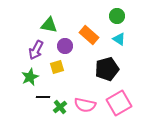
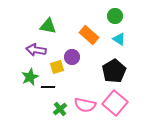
green circle: moved 2 px left
green triangle: moved 1 px left, 1 px down
purple circle: moved 7 px right, 11 px down
purple arrow: rotated 72 degrees clockwise
black pentagon: moved 7 px right, 2 px down; rotated 15 degrees counterclockwise
black line: moved 5 px right, 10 px up
pink square: moved 4 px left; rotated 20 degrees counterclockwise
green cross: moved 2 px down
